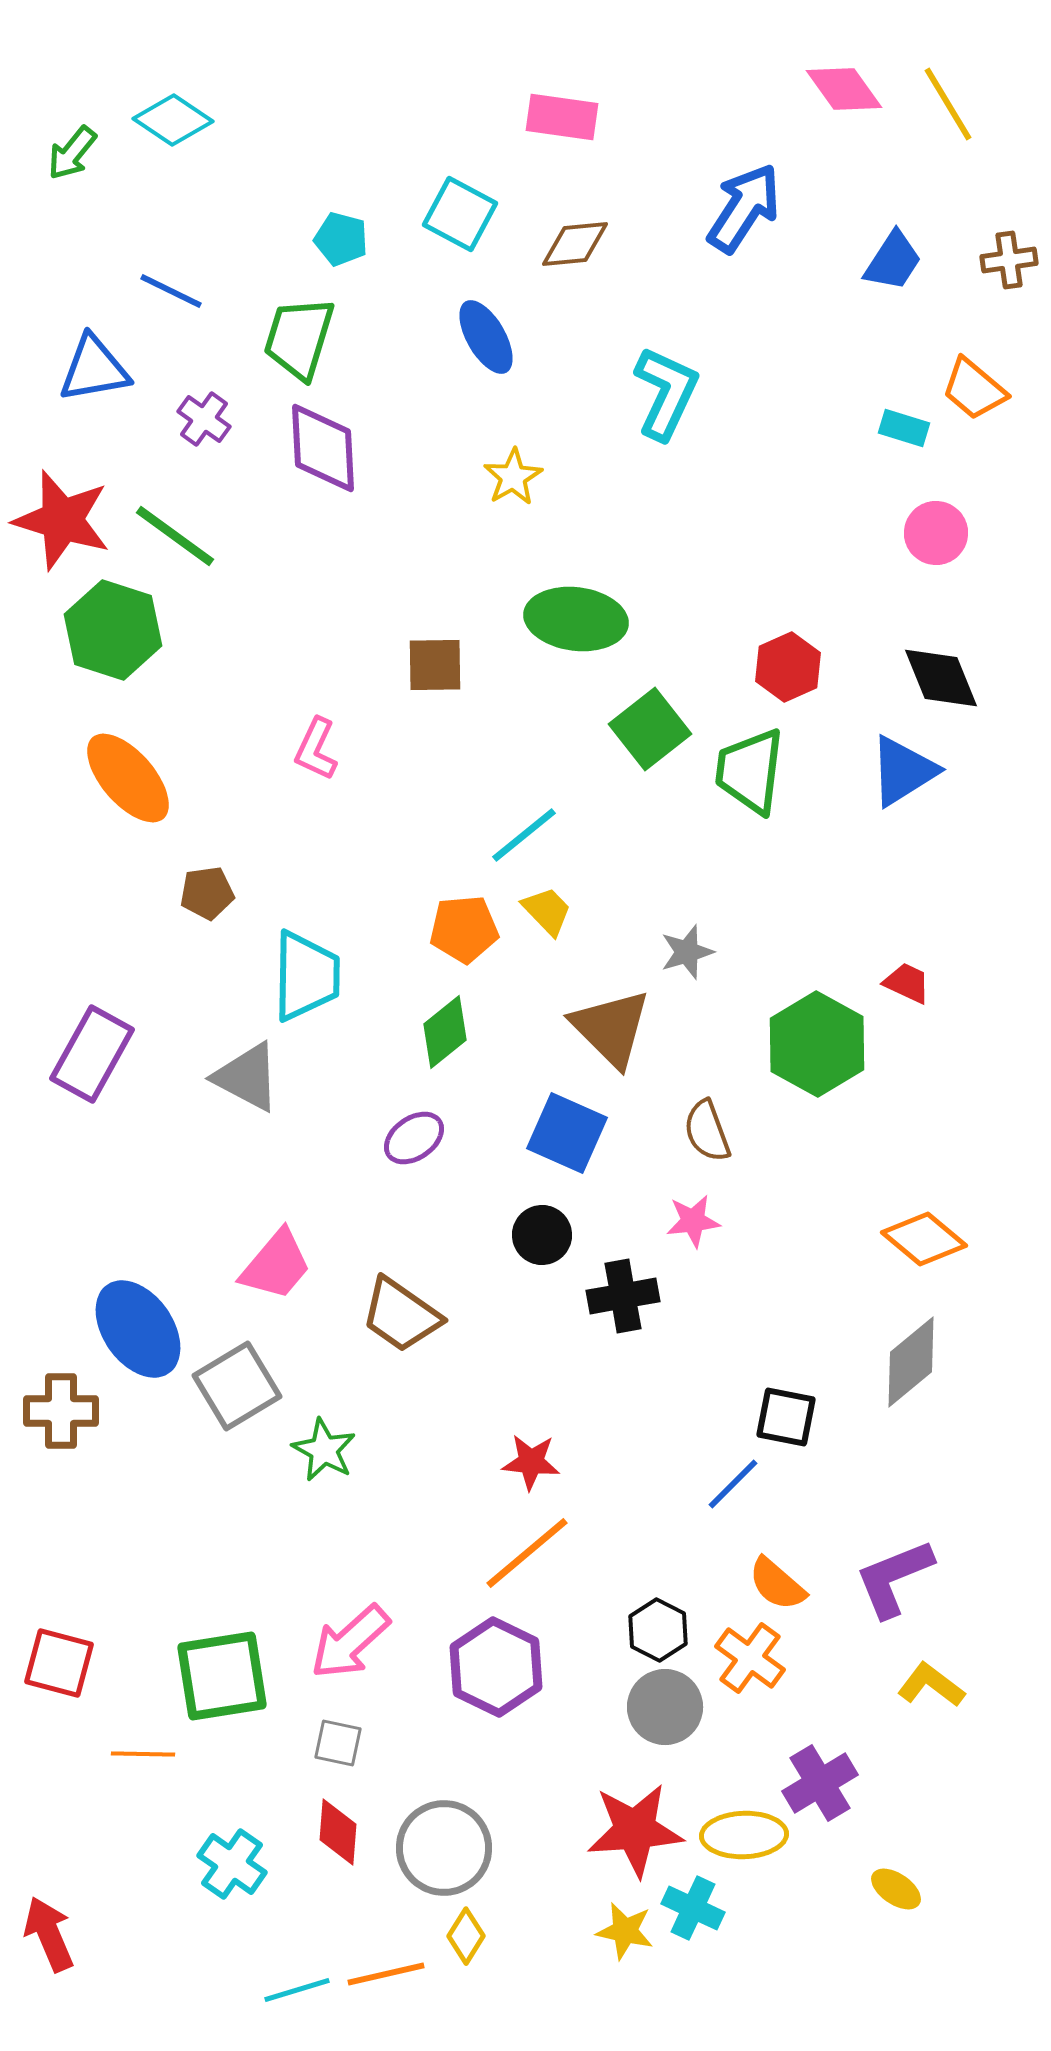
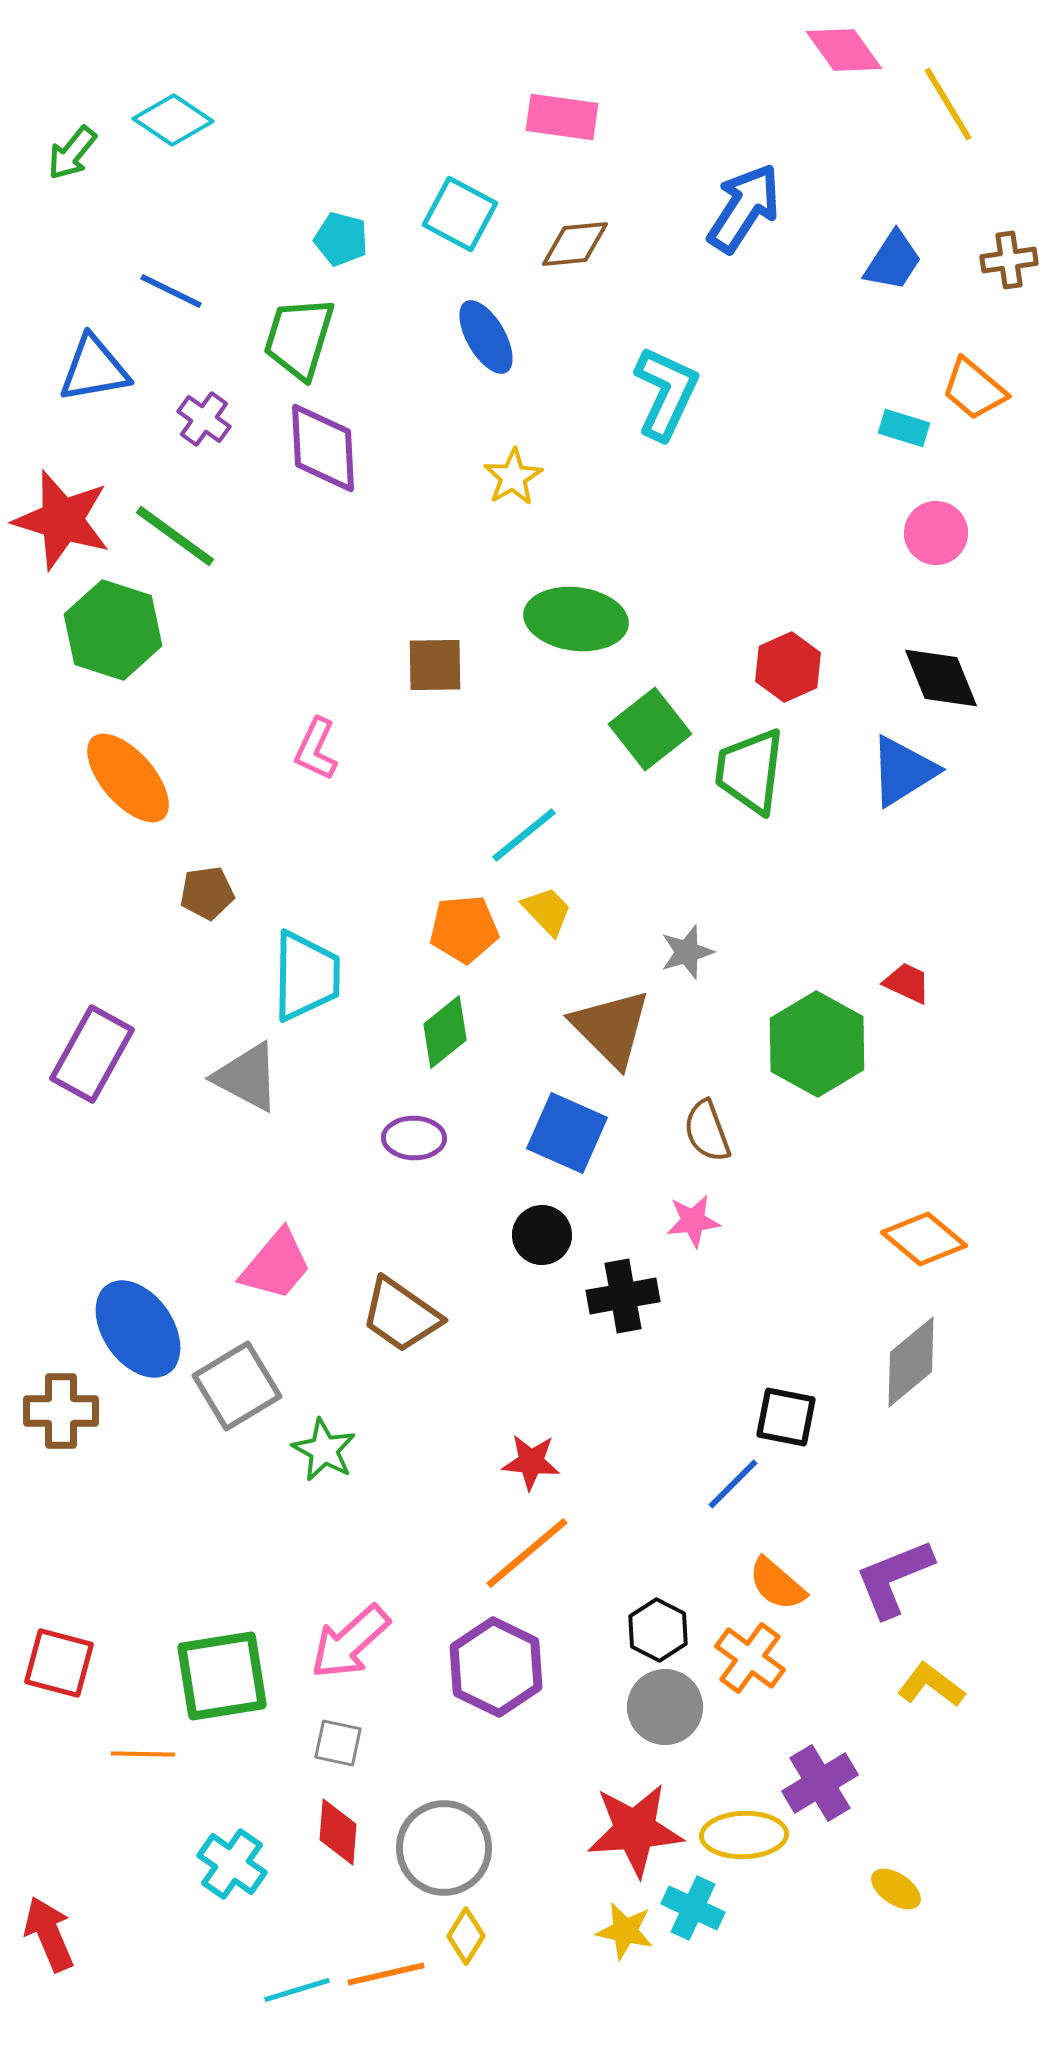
pink diamond at (844, 89): moved 39 px up
purple ellipse at (414, 1138): rotated 36 degrees clockwise
